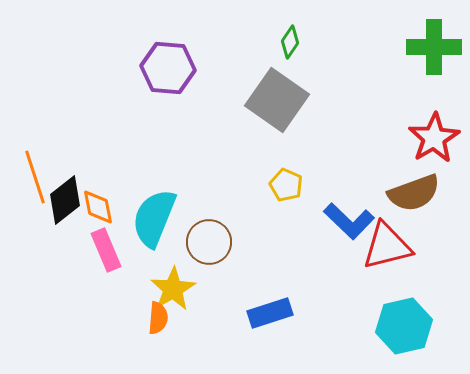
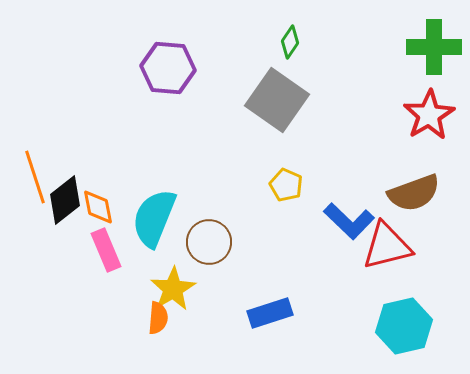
red star: moved 5 px left, 23 px up
